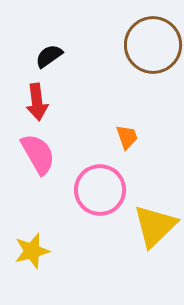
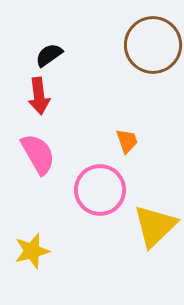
black semicircle: moved 1 px up
red arrow: moved 2 px right, 6 px up
orange trapezoid: moved 4 px down
